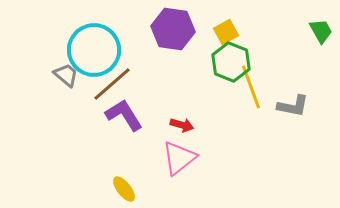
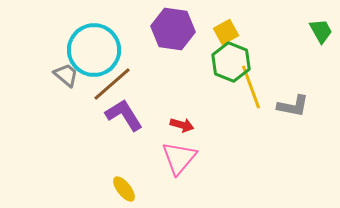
pink triangle: rotated 12 degrees counterclockwise
